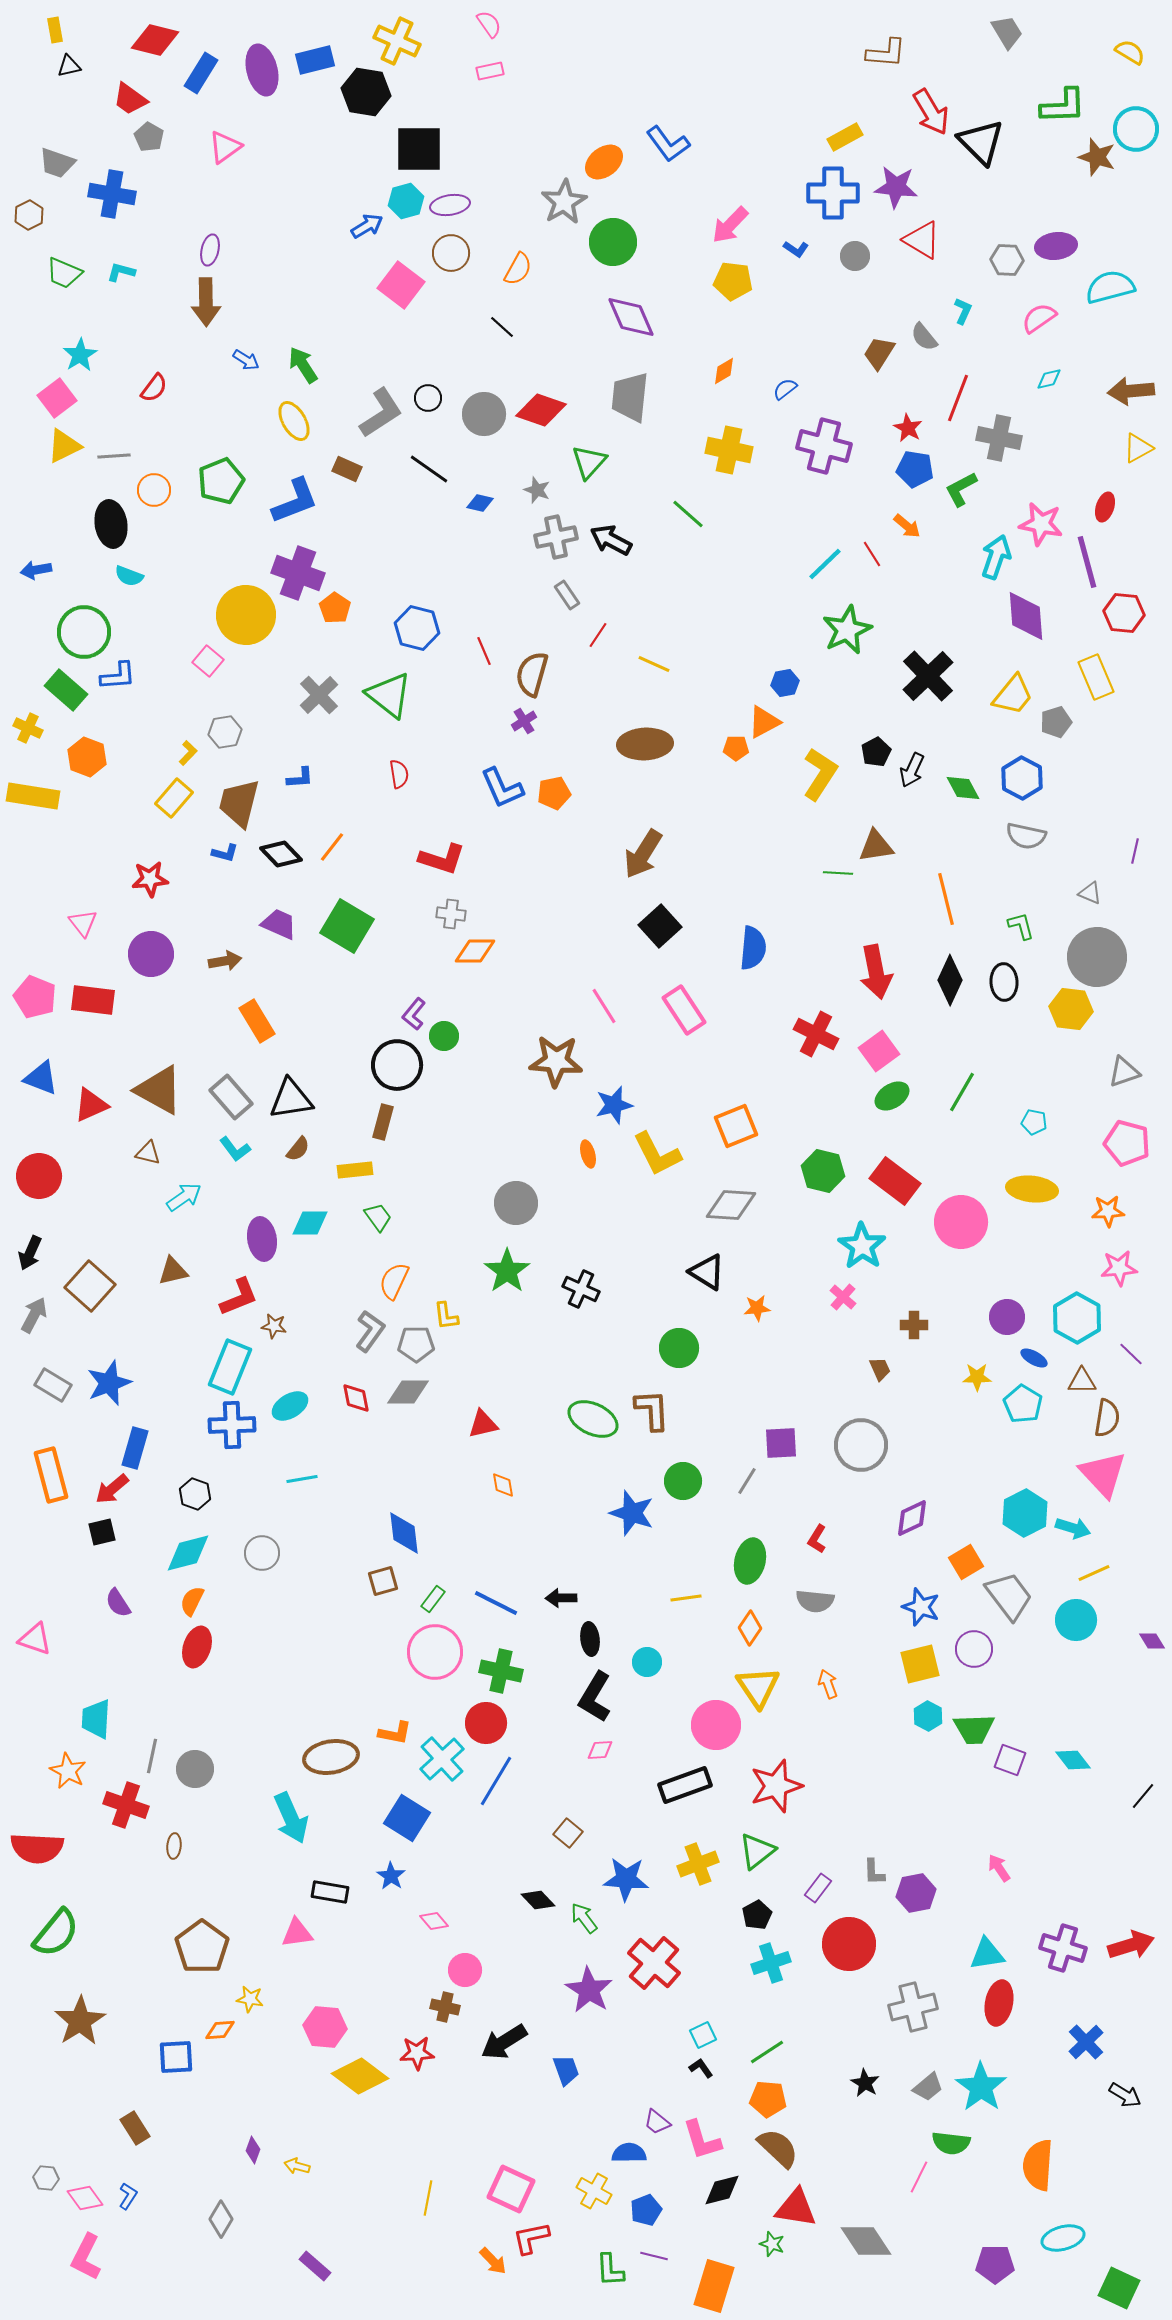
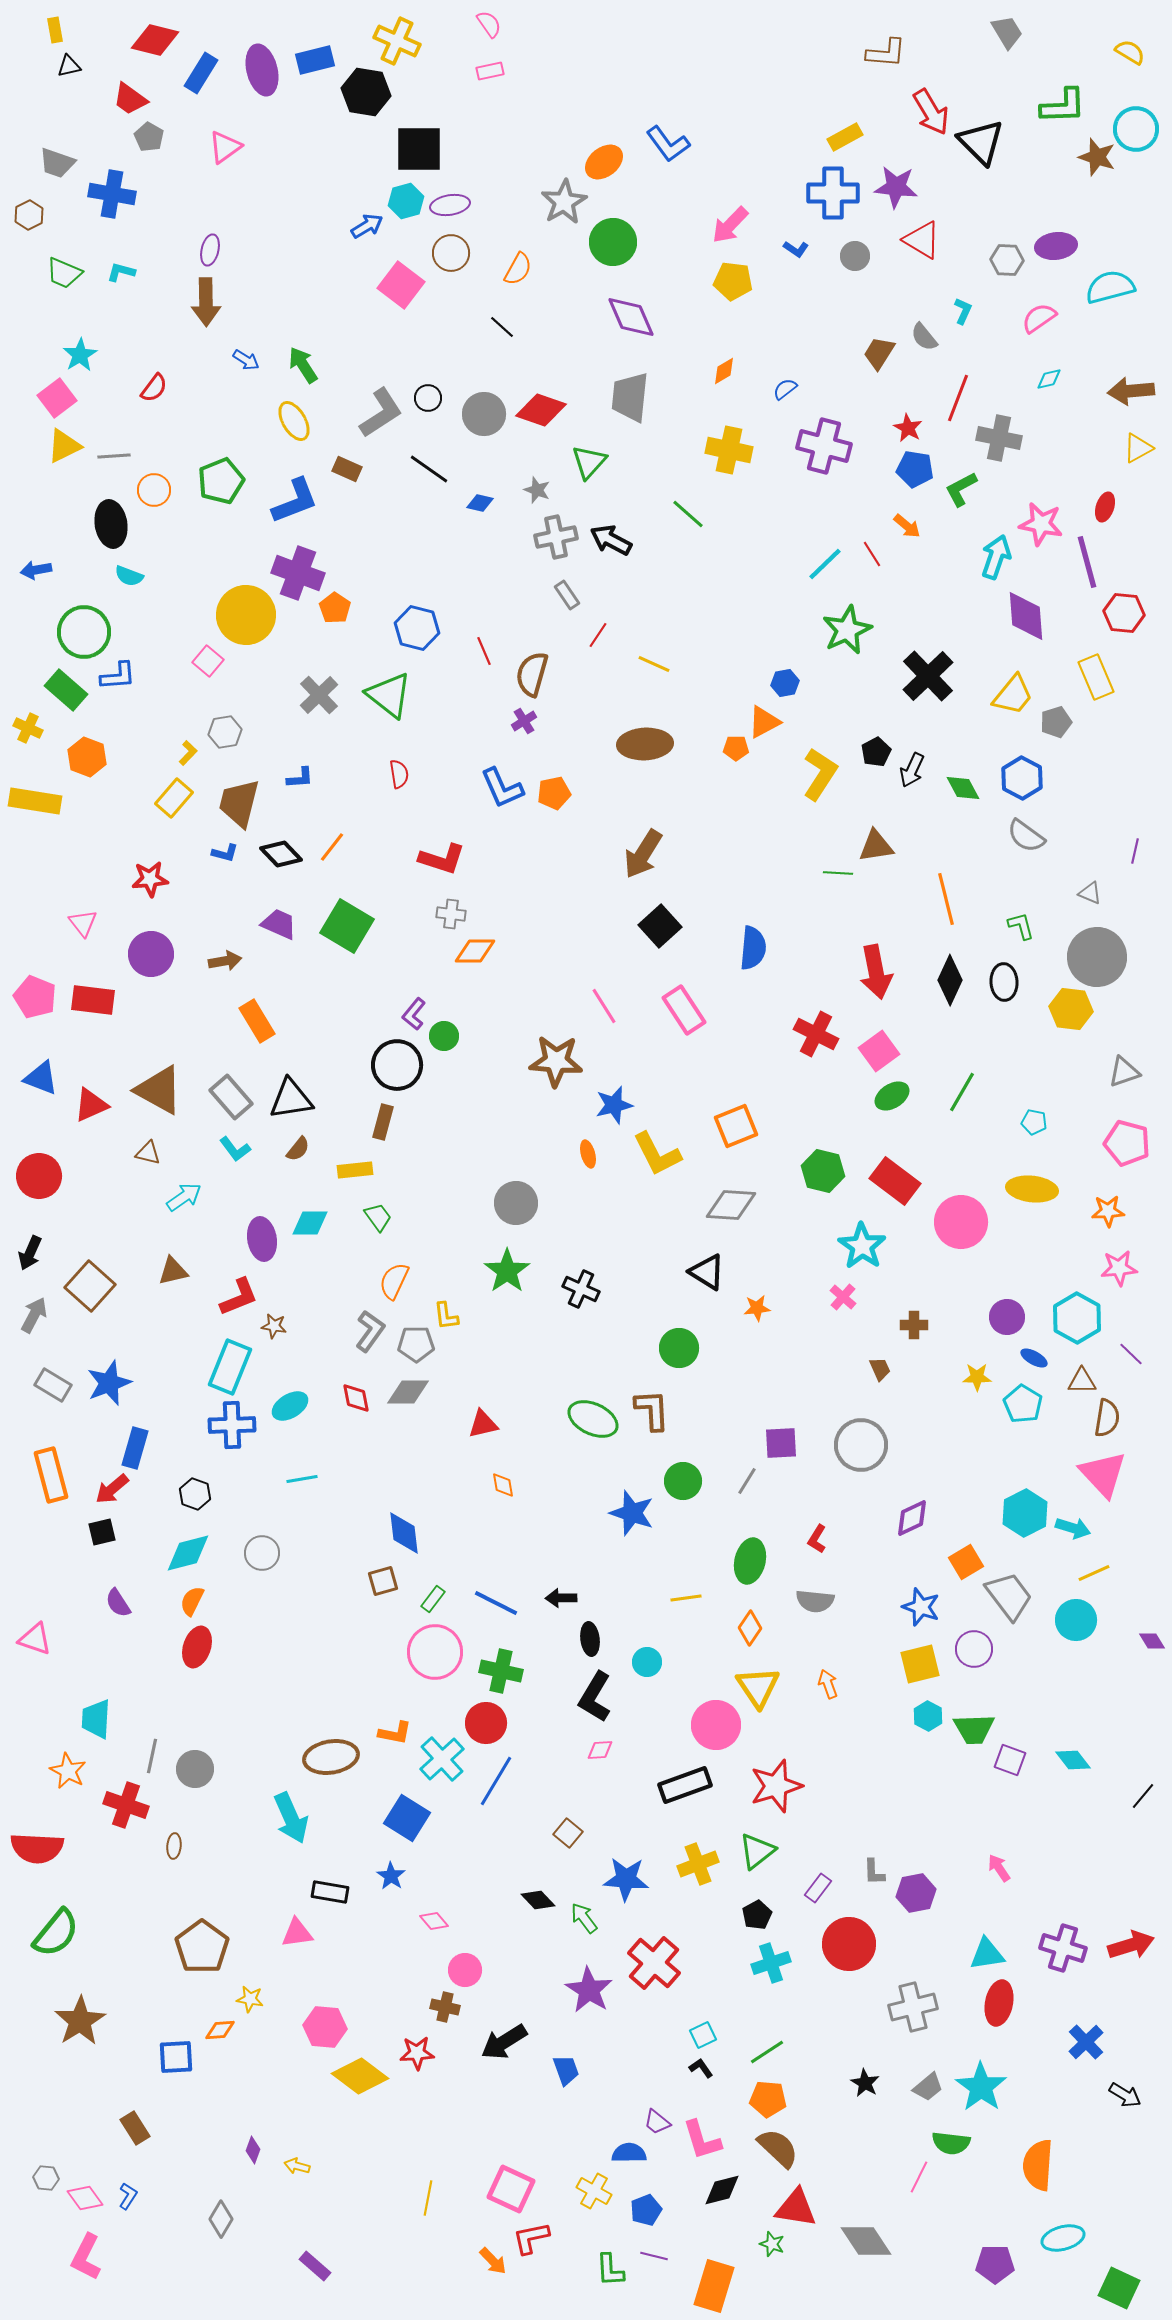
yellow rectangle at (33, 796): moved 2 px right, 5 px down
gray semicircle at (1026, 836): rotated 24 degrees clockwise
